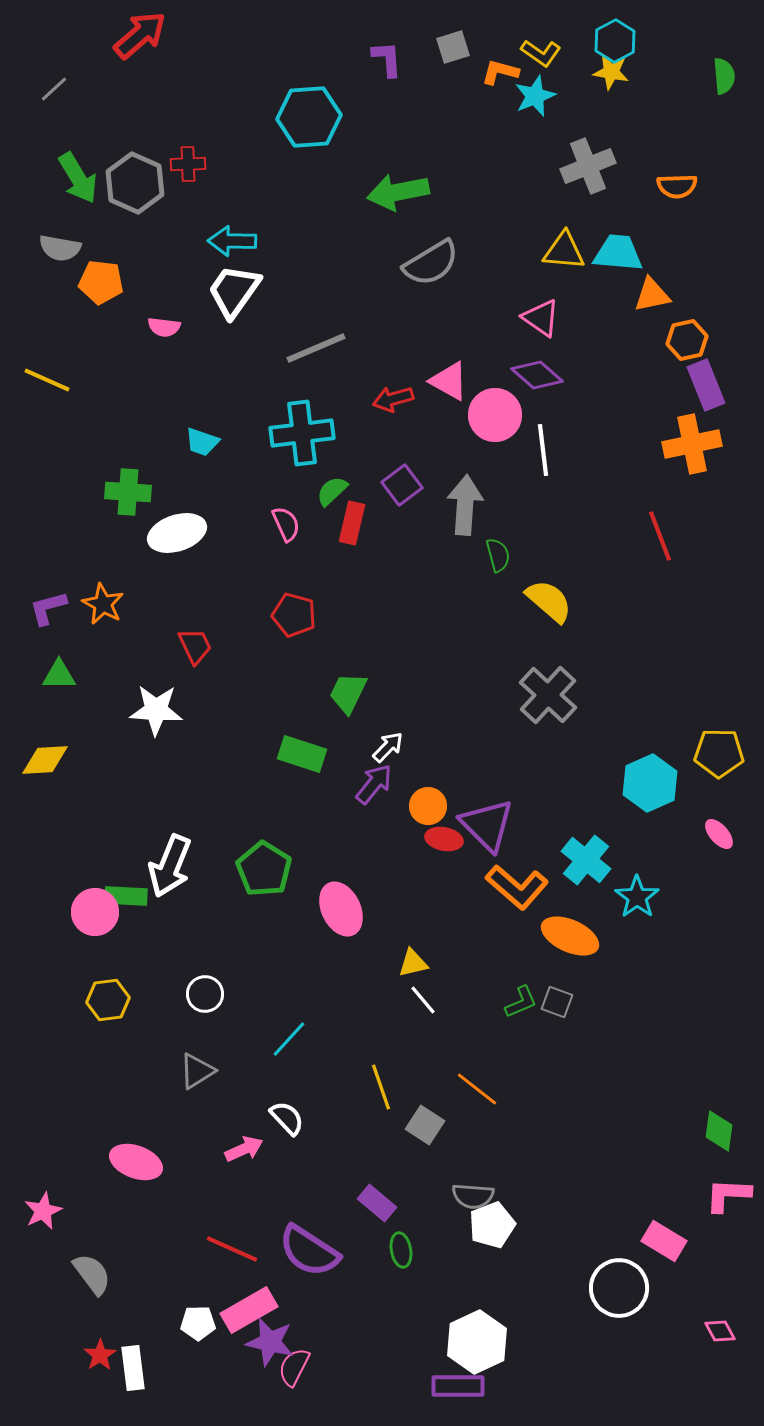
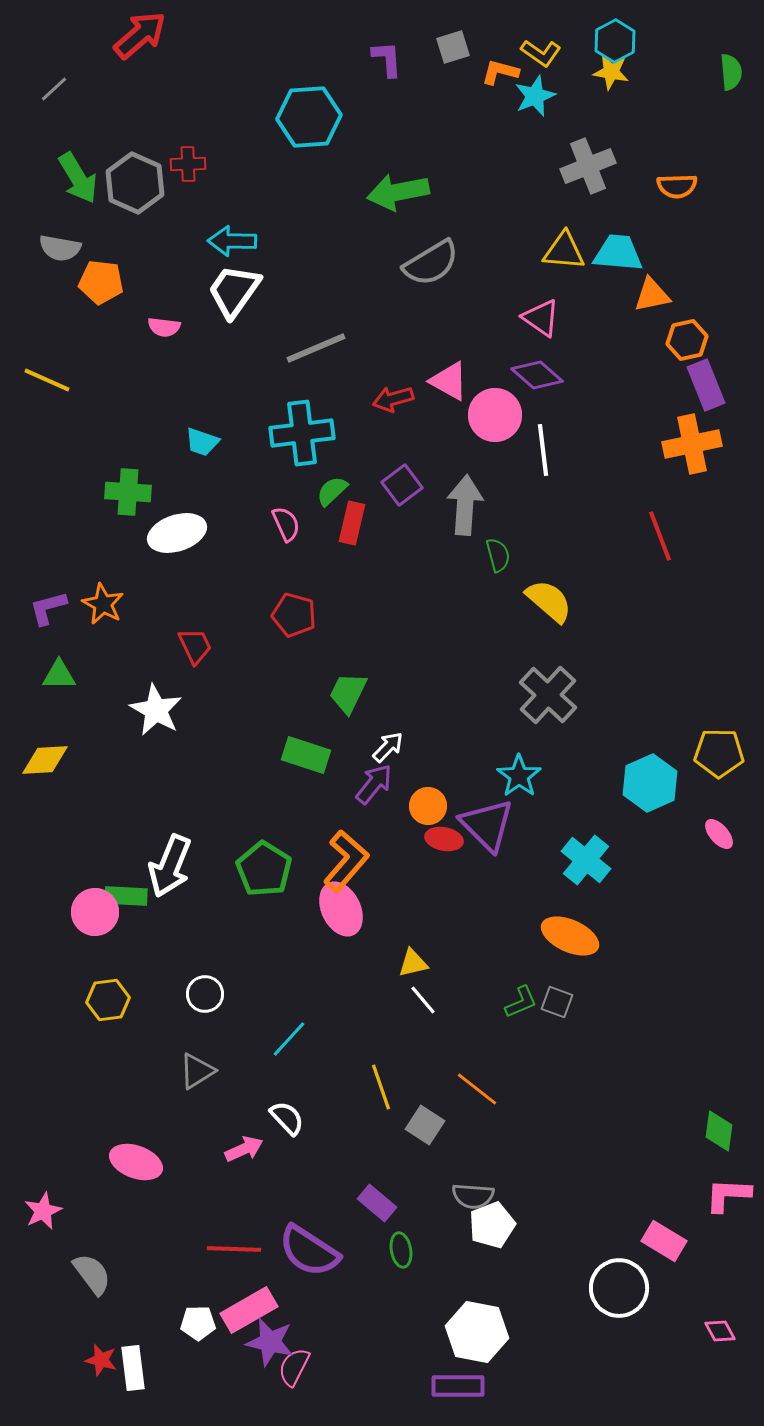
green semicircle at (724, 76): moved 7 px right, 4 px up
white star at (156, 710): rotated 26 degrees clockwise
green rectangle at (302, 754): moved 4 px right, 1 px down
orange L-shape at (517, 887): moved 171 px left, 26 px up; rotated 90 degrees counterclockwise
cyan star at (637, 897): moved 118 px left, 121 px up
red line at (232, 1249): moved 2 px right; rotated 22 degrees counterclockwise
white hexagon at (477, 1342): moved 10 px up; rotated 24 degrees counterclockwise
red star at (100, 1355): moved 1 px right, 5 px down; rotated 24 degrees counterclockwise
